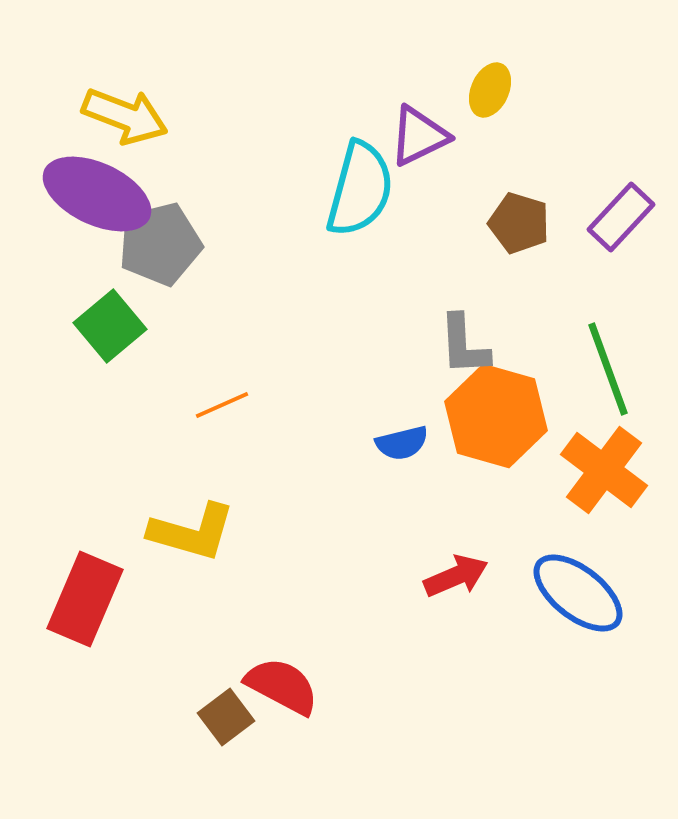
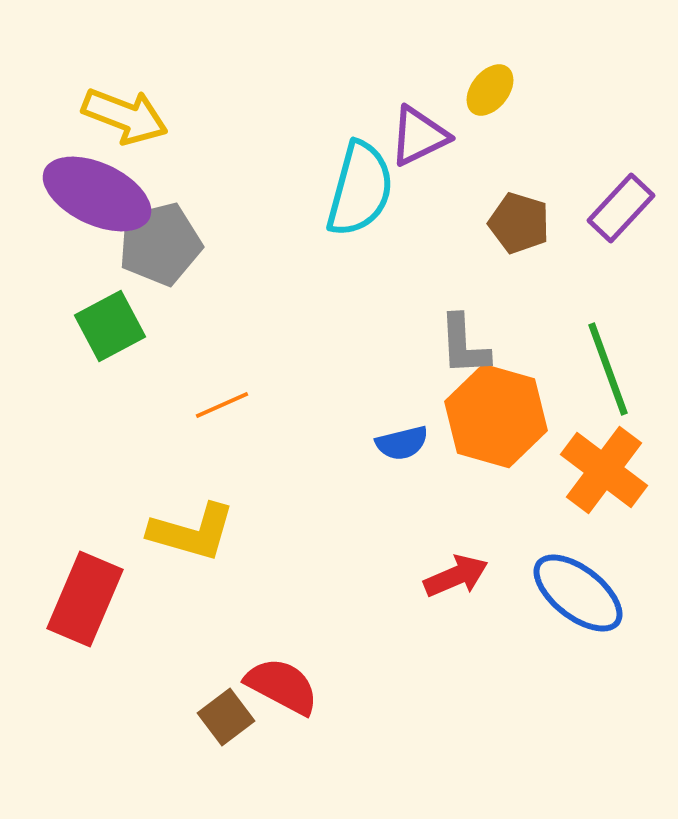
yellow ellipse: rotated 14 degrees clockwise
purple rectangle: moved 9 px up
green square: rotated 12 degrees clockwise
